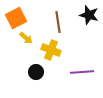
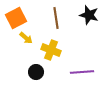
brown line: moved 2 px left, 4 px up
